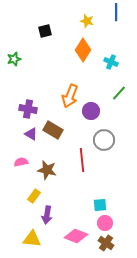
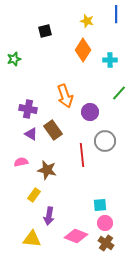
blue line: moved 2 px down
cyan cross: moved 1 px left, 2 px up; rotated 24 degrees counterclockwise
orange arrow: moved 5 px left; rotated 40 degrees counterclockwise
purple circle: moved 1 px left, 1 px down
brown rectangle: rotated 24 degrees clockwise
gray circle: moved 1 px right, 1 px down
red line: moved 5 px up
yellow rectangle: moved 1 px up
purple arrow: moved 2 px right, 1 px down
